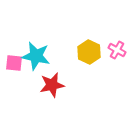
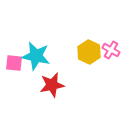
pink cross: moved 6 px left
